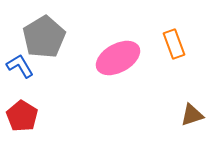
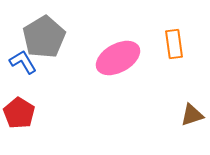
orange rectangle: rotated 12 degrees clockwise
blue L-shape: moved 3 px right, 4 px up
red pentagon: moved 3 px left, 3 px up
